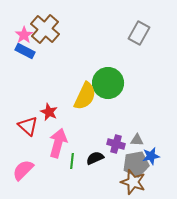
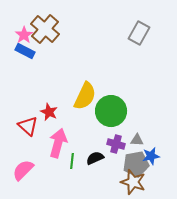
green circle: moved 3 px right, 28 px down
